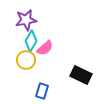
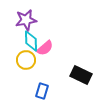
cyan diamond: rotated 30 degrees counterclockwise
